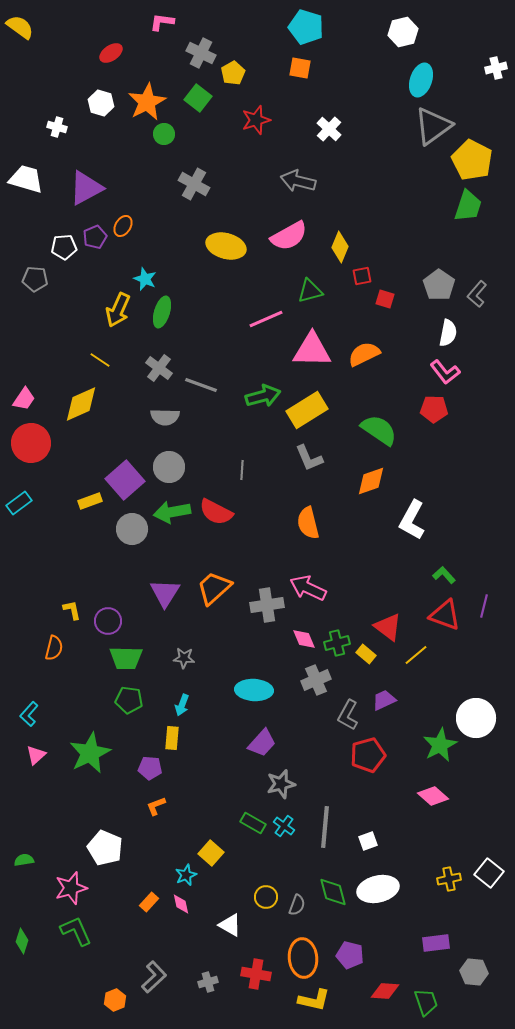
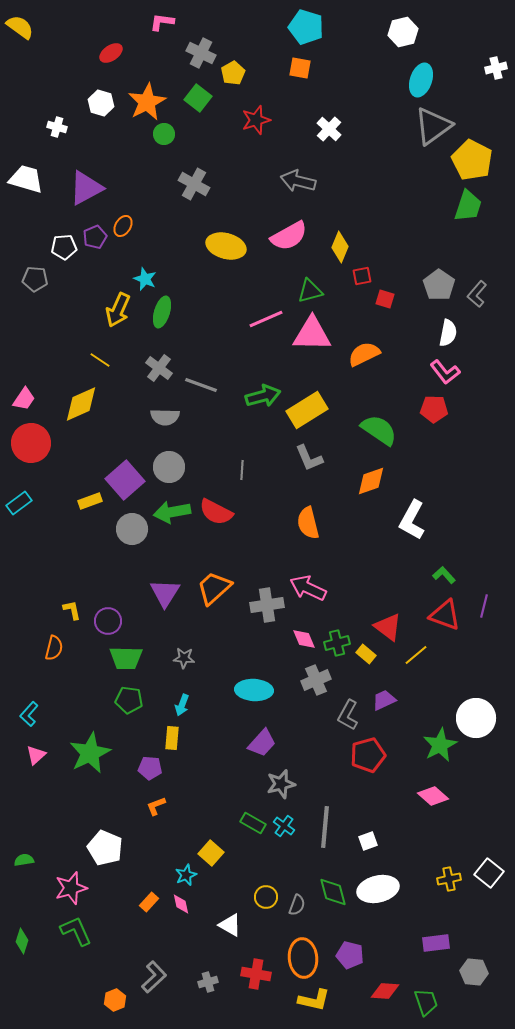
pink triangle at (312, 350): moved 16 px up
